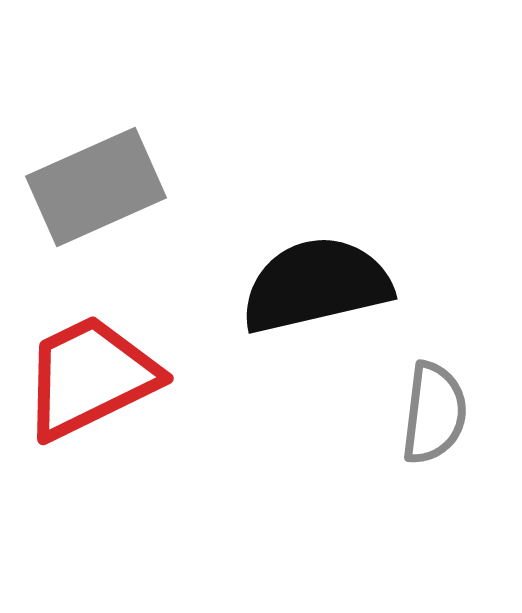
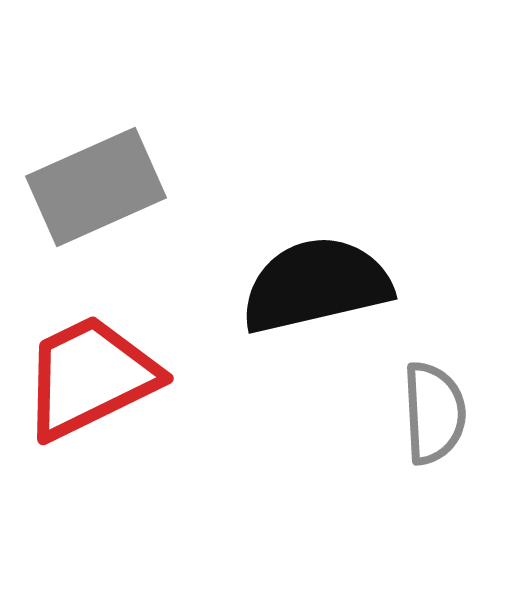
gray semicircle: rotated 10 degrees counterclockwise
